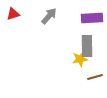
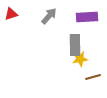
red triangle: moved 2 px left
purple rectangle: moved 5 px left, 1 px up
gray rectangle: moved 12 px left, 1 px up
brown line: moved 2 px left
